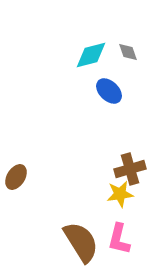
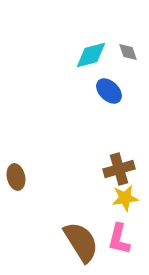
brown cross: moved 11 px left
brown ellipse: rotated 45 degrees counterclockwise
yellow star: moved 5 px right, 4 px down
